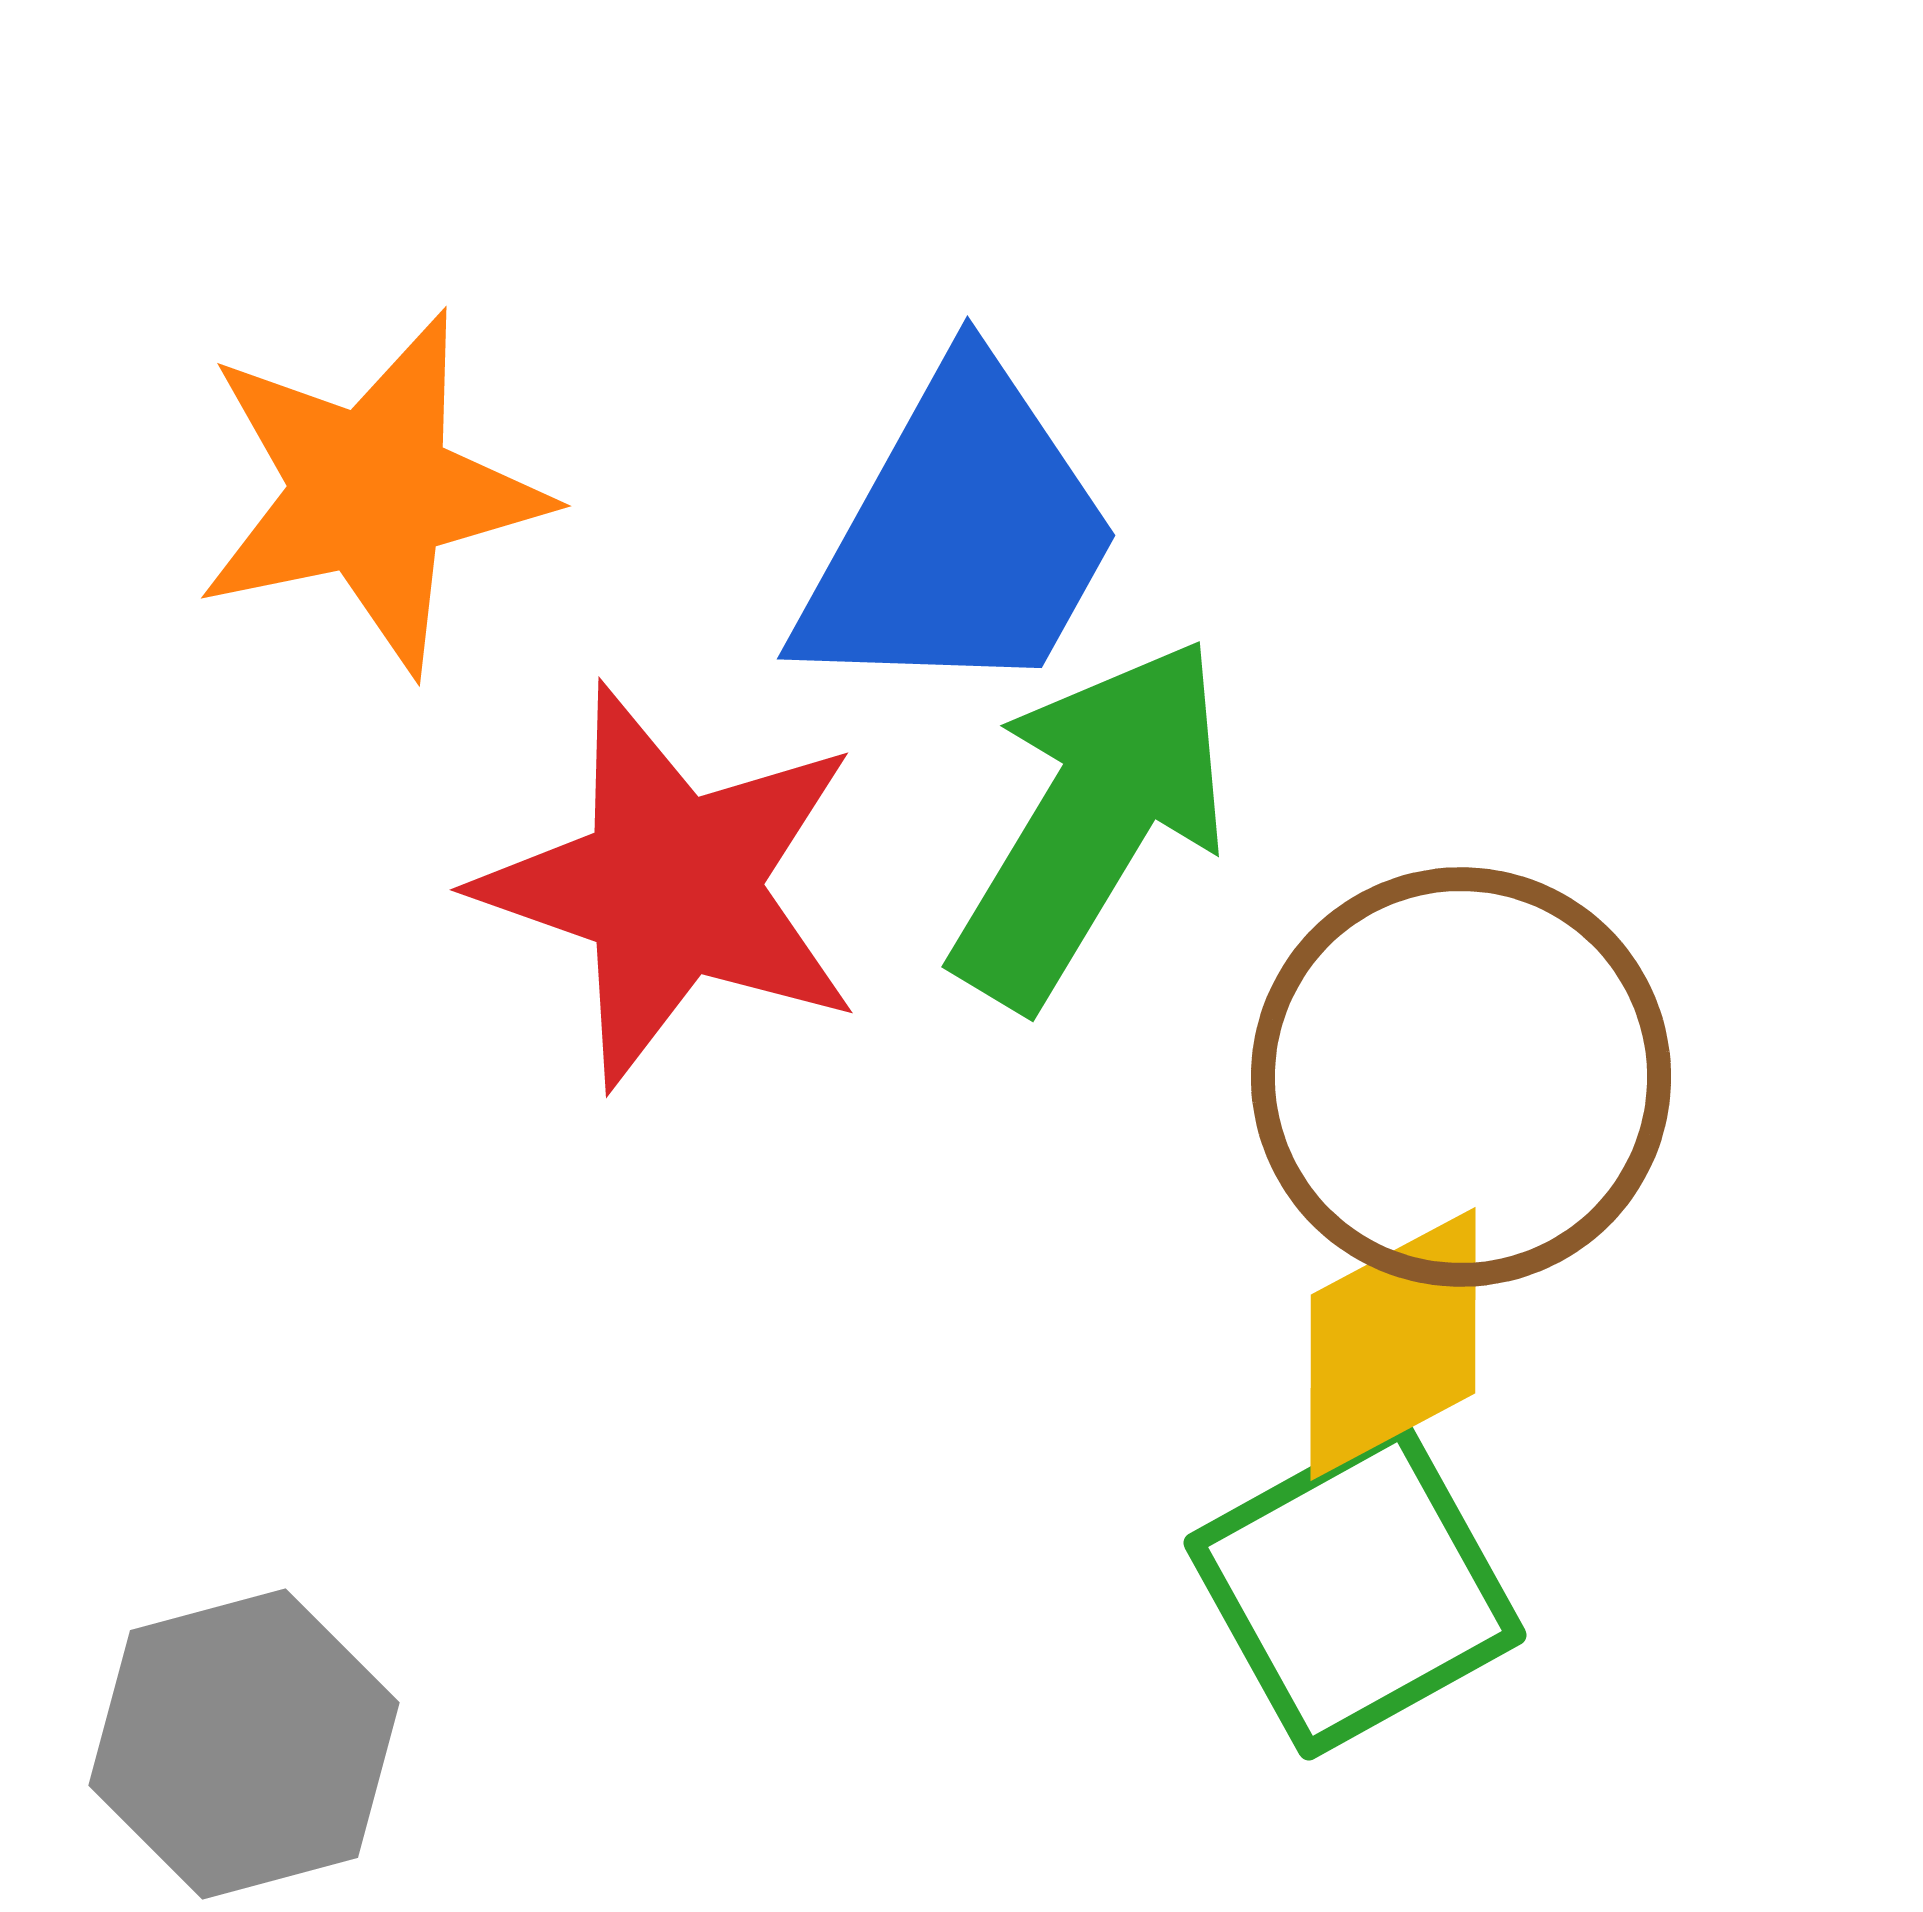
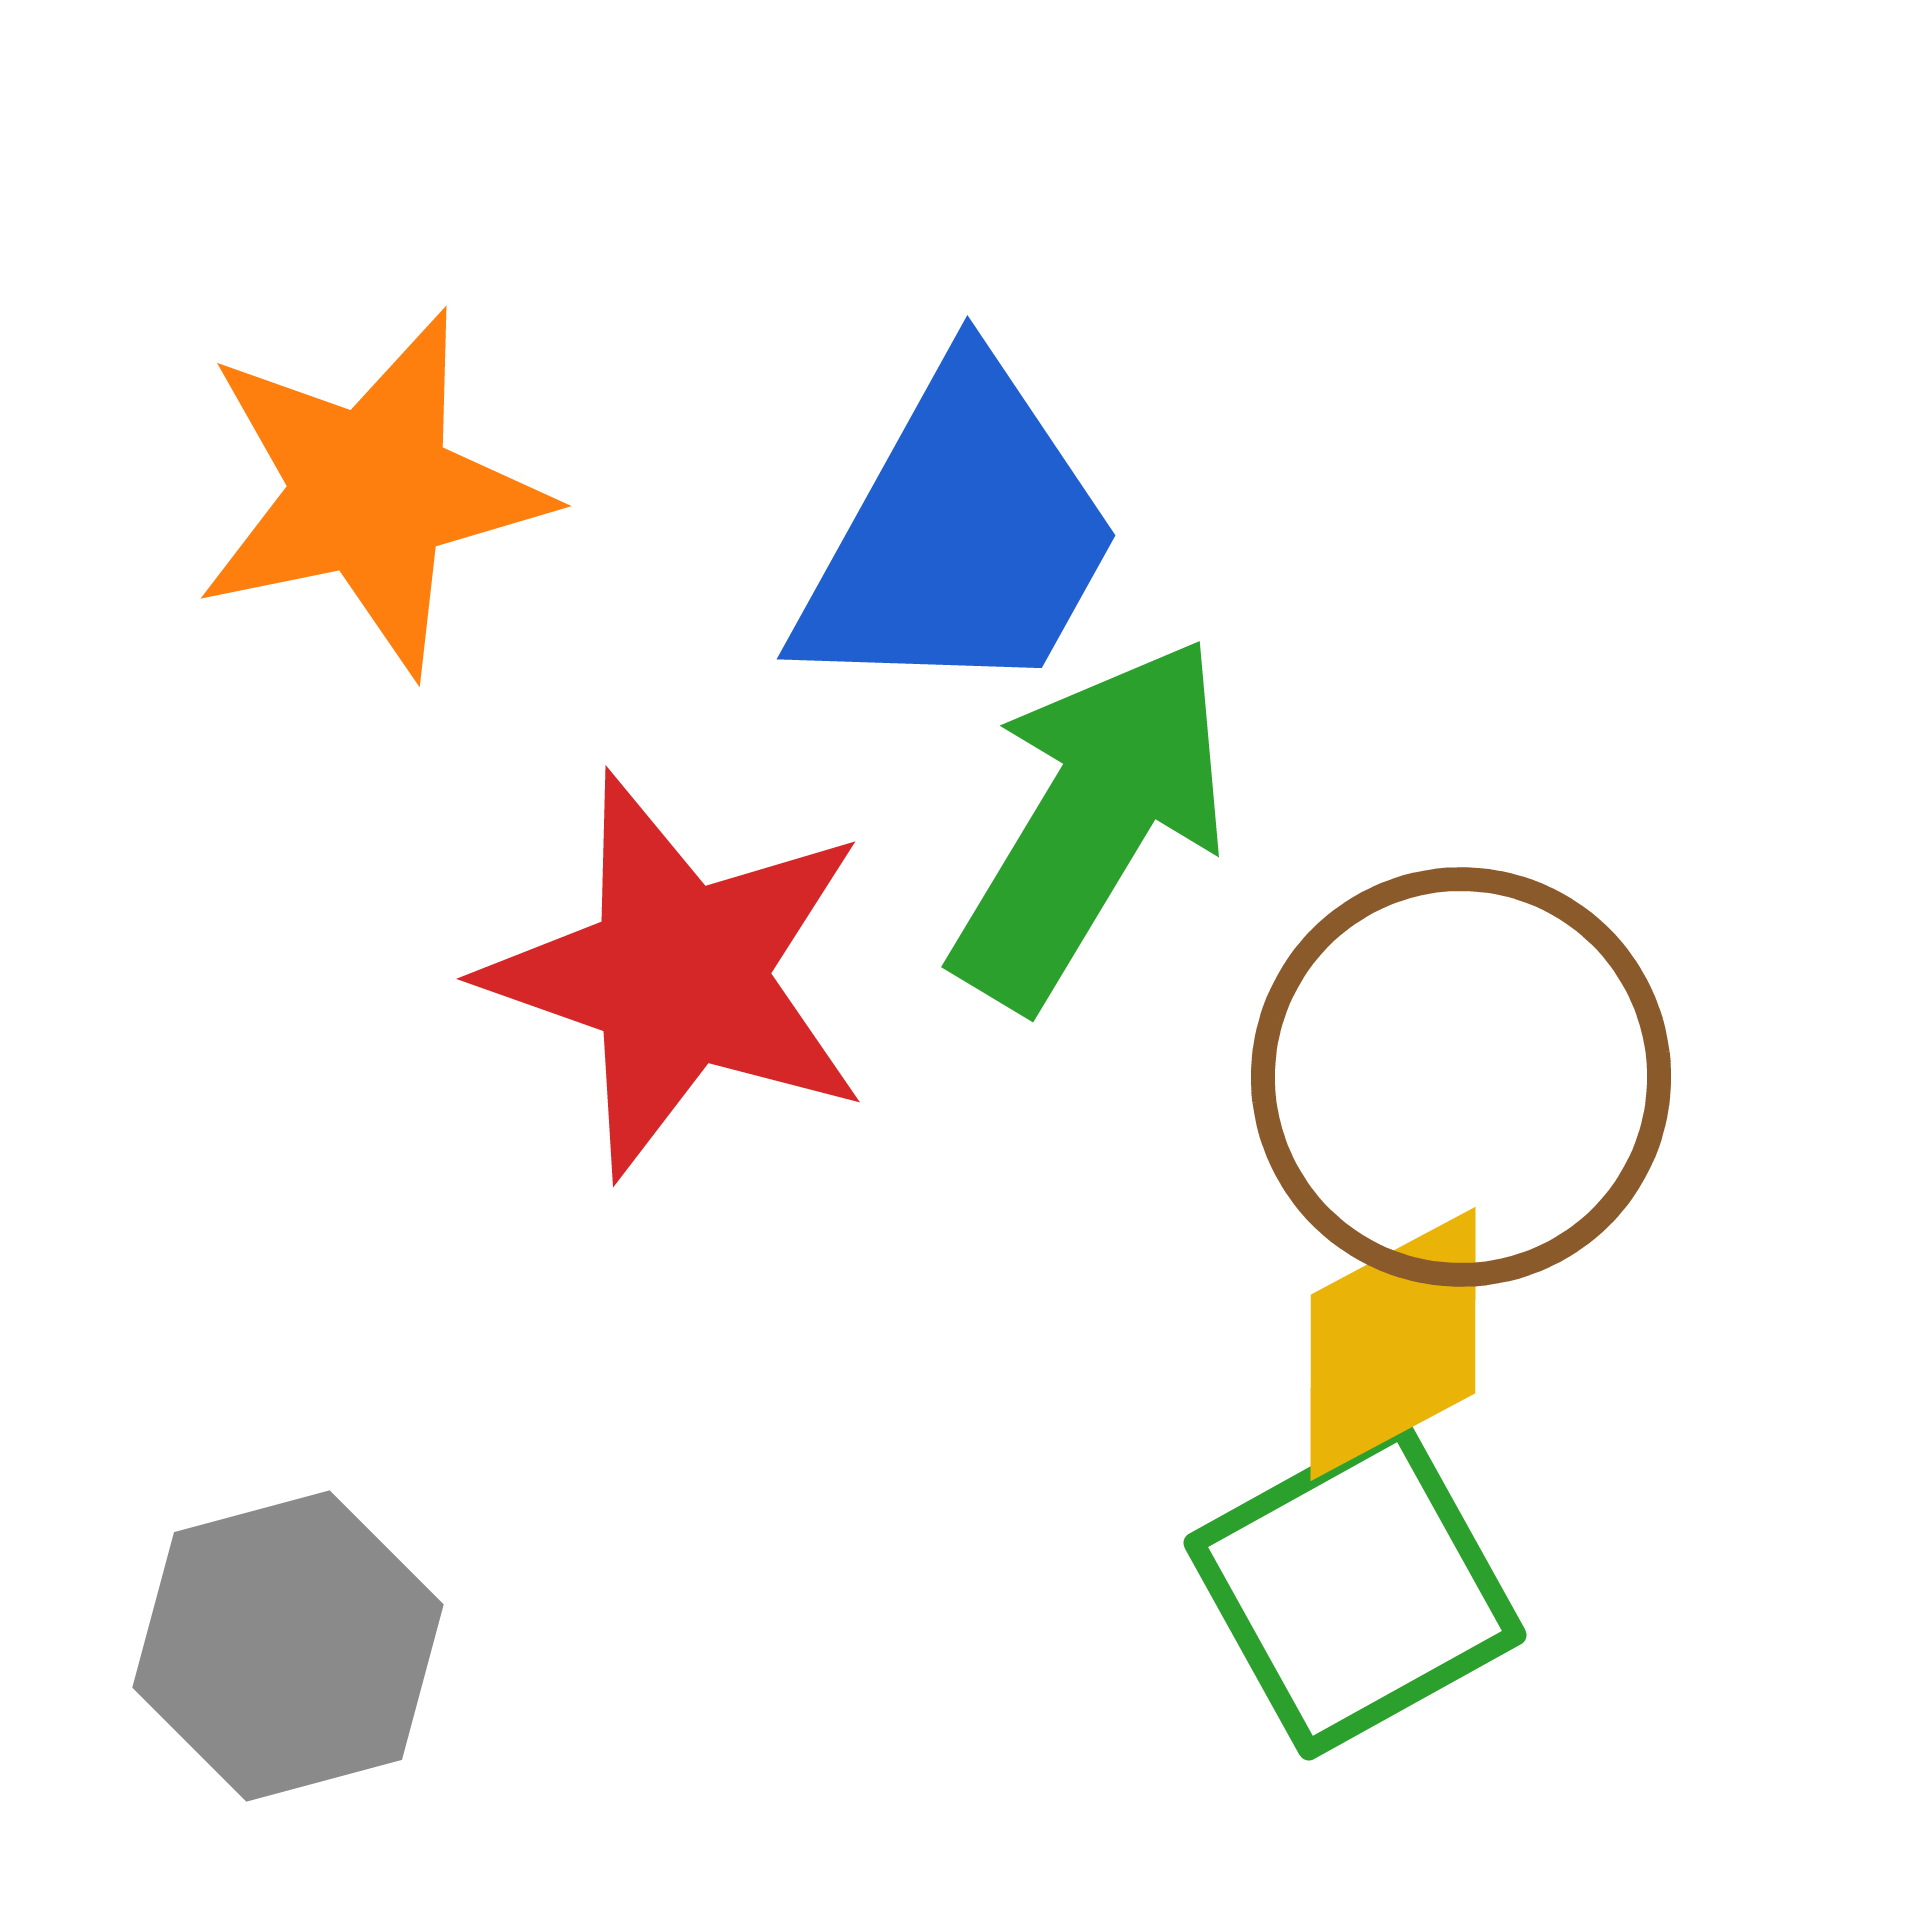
red star: moved 7 px right, 89 px down
gray hexagon: moved 44 px right, 98 px up
